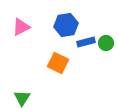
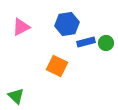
blue hexagon: moved 1 px right, 1 px up
orange square: moved 1 px left, 3 px down
green triangle: moved 6 px left, 2 px up; rotated 18 degrees counterclockwise
